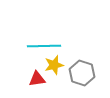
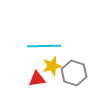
yellow star: moved 2 px left, 1 px down
gray hexagon: moved 8 px left
